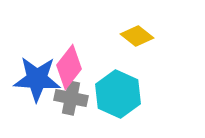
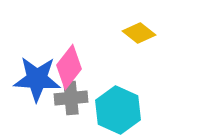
yellow diamond: moved 2 px right, 3 px up
cyan hexagon: moved 16 px down
gray cross: rotated 16 degrees counterclockwise
